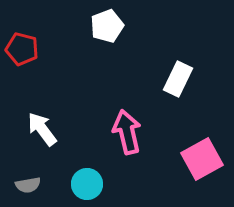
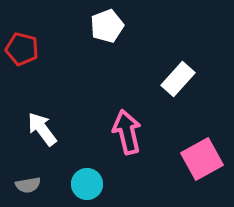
white rectangle: rotated 16 degrees clockwise
